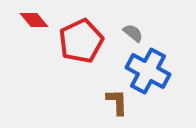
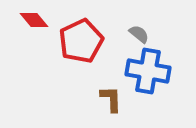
gray semicircle: moved 6 px right, 1 px down
blue cross: rotated 18 degrees counterclockwise
brown L-shape: moved 6 px left, 3 px up
